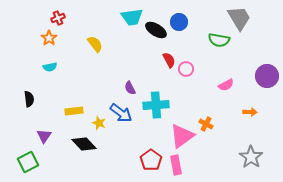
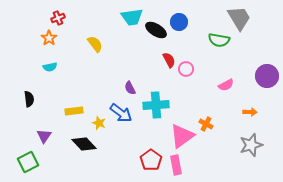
gray star: moved 12 px up; rotated 20 degrees clockwise
